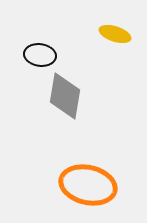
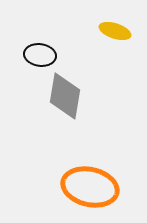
yellow ellipse: moved 3 px up
orange ellipse: moved 2 px right, 2 px down
